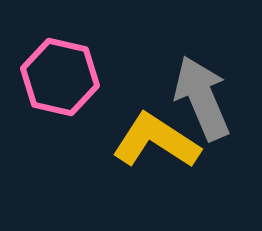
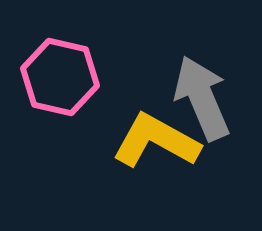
yellow L-shape: rotated 4 degrees counterclockwise
